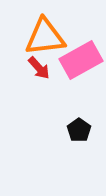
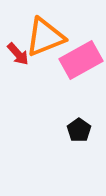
orange triangle: rotated 15 degrees counterclockwise
red arrow: moved 21 px left, 14 px up
